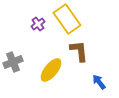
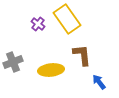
purple cross: rotated 16 degrees counterclockwise
brown L-shape: moved 3 px right, 4 px down
yellow ellipse: rotated 45 degrees clockwise
